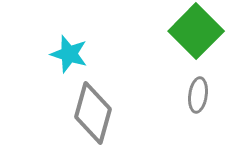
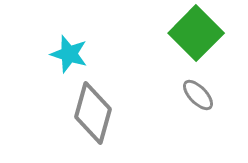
green square: moved 2 px down
gray ellipse: rotated 52 degrees counterclockwise
